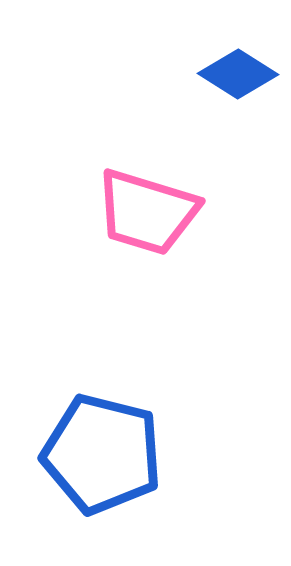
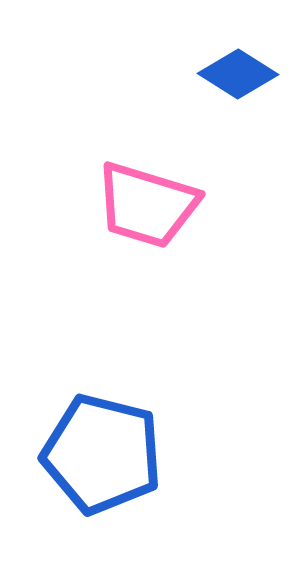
pink trapezoid: moved 7 px up
